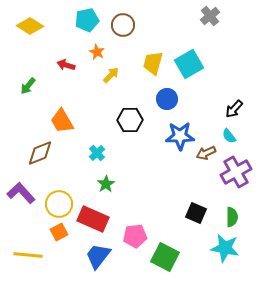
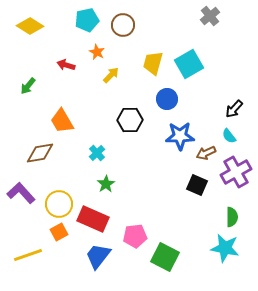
brown diamond: rotated 12 degrees clockwise
black square: moved 1 px right, 28 px up
yellow line: rotated 24 degrees counterclockwise
